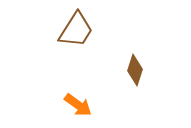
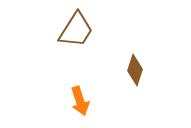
orange arrow: moved 2 px right, 4 px up; rotated 36 degrees clockwise
